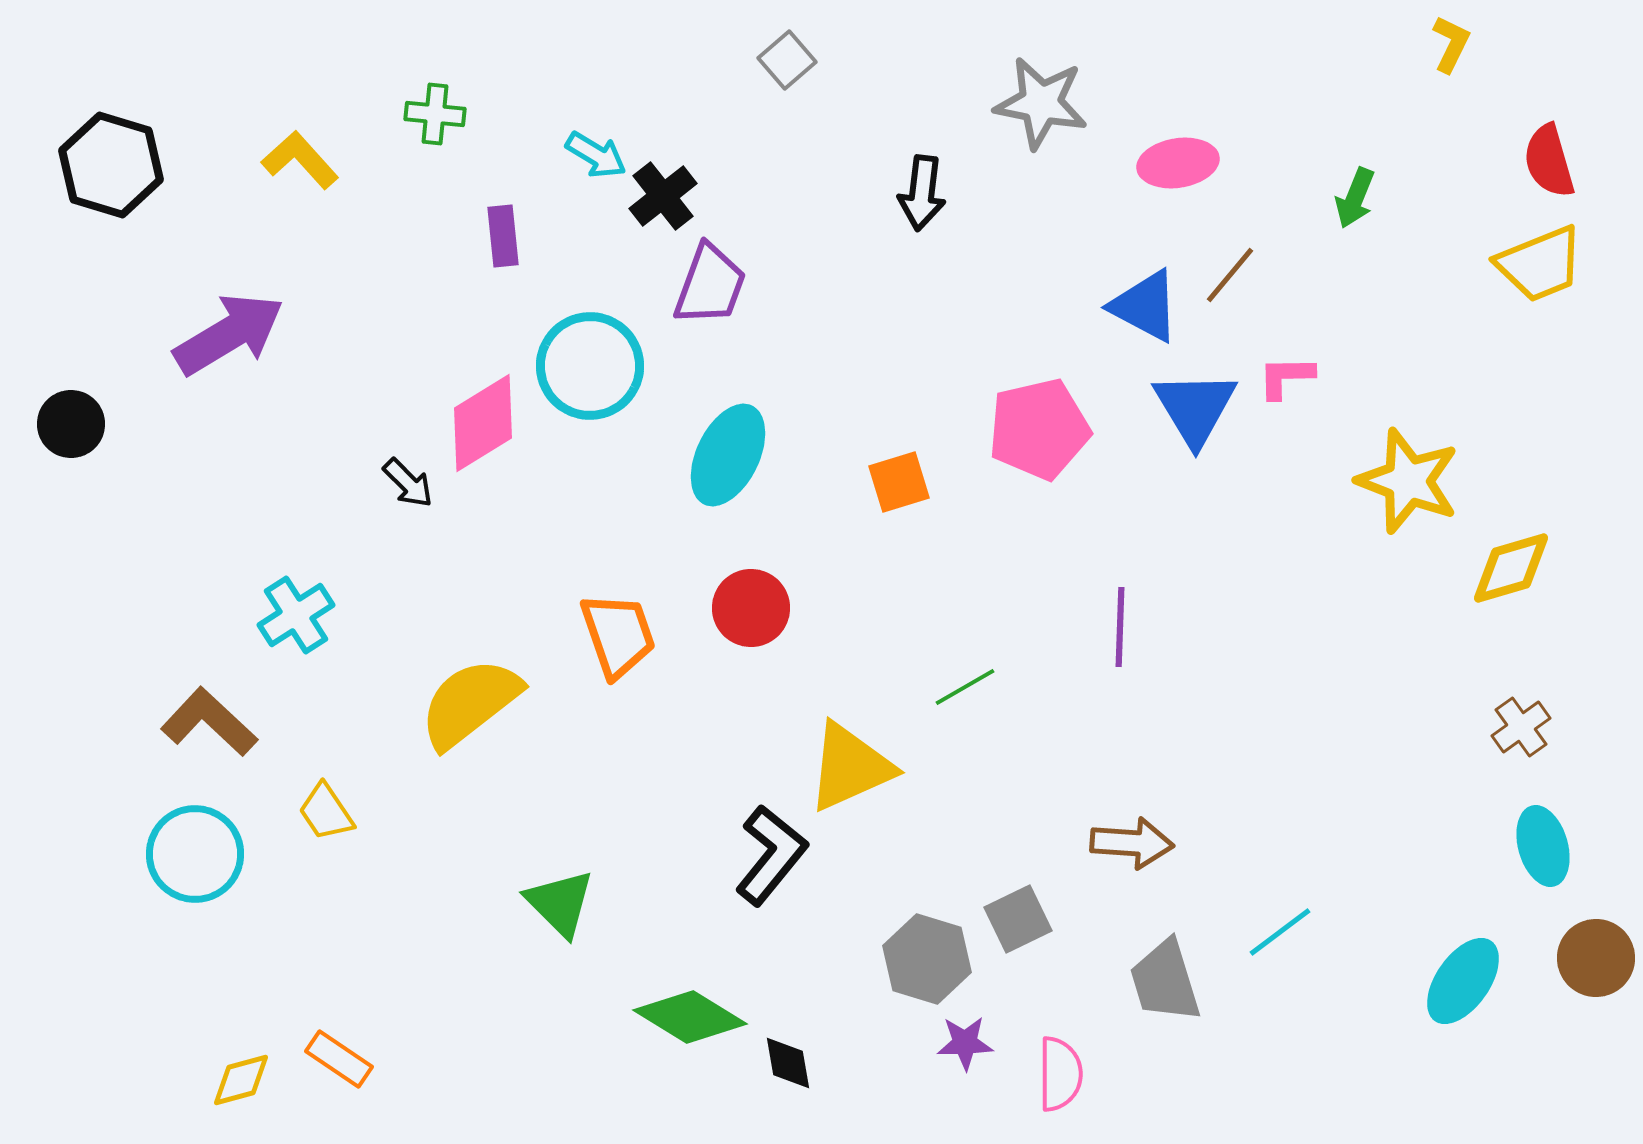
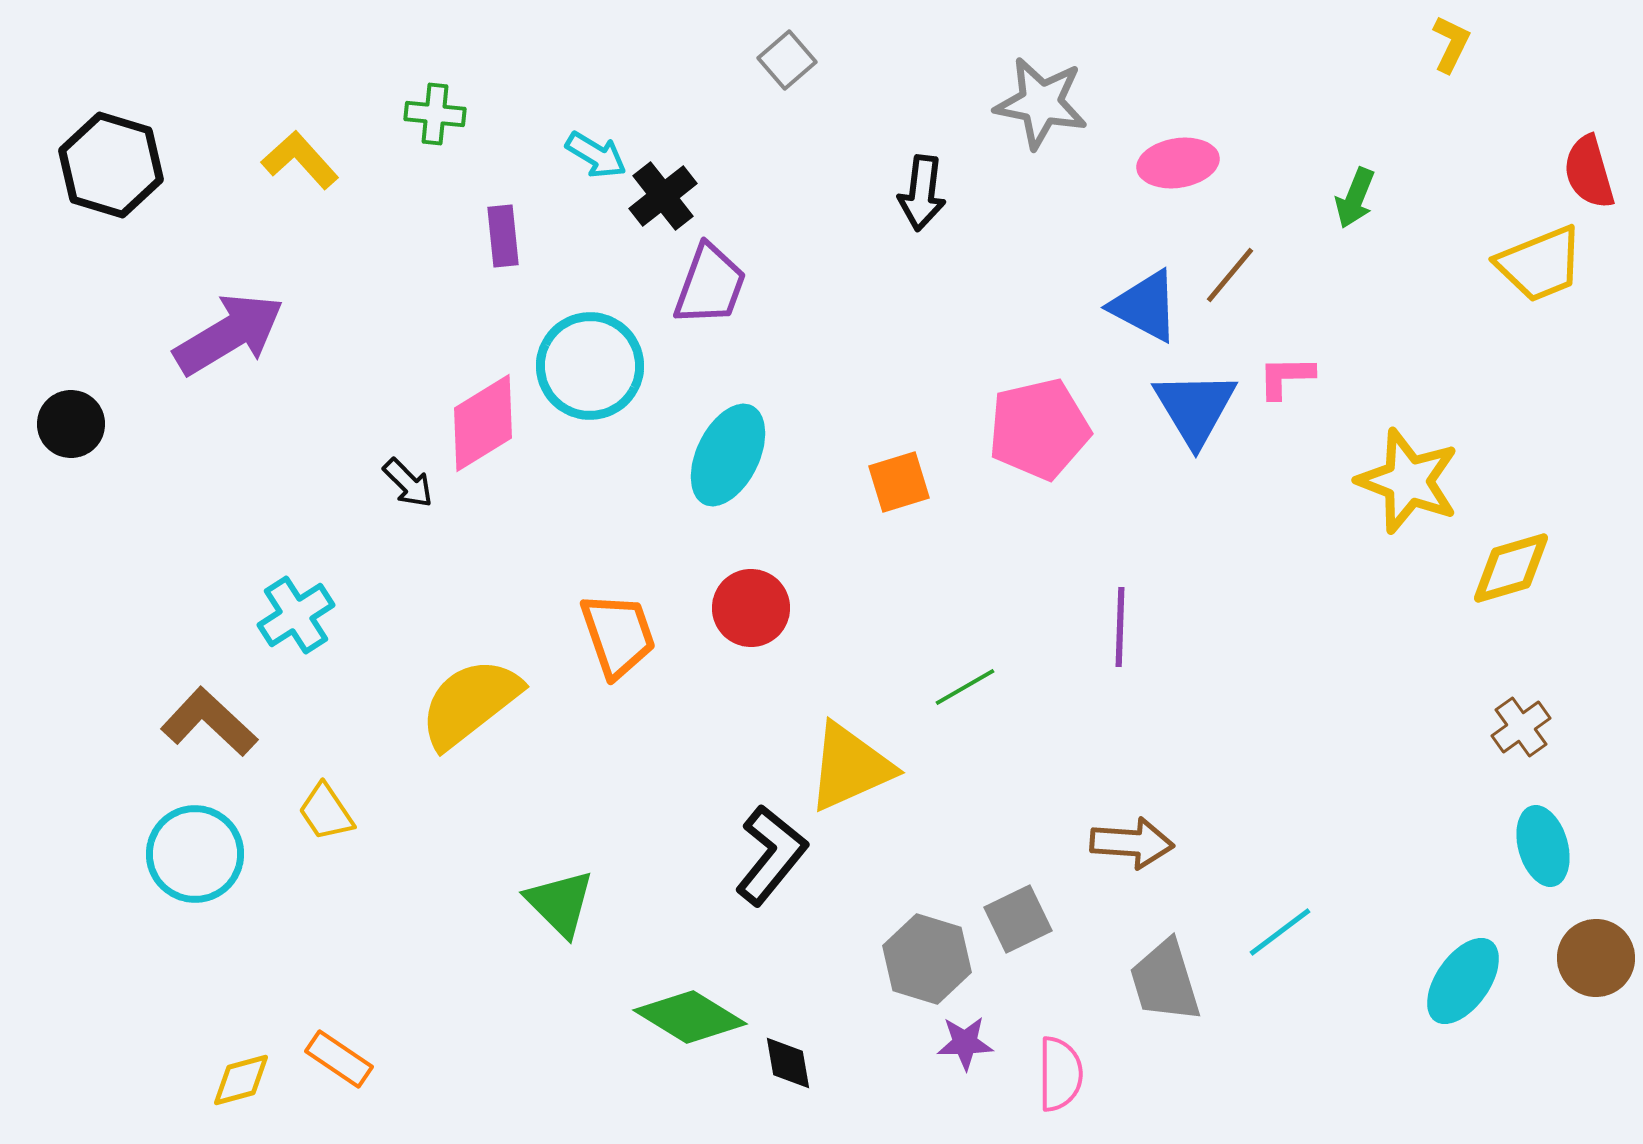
red semicircle at (1549, 161): moved 40 px right, 11 px down
